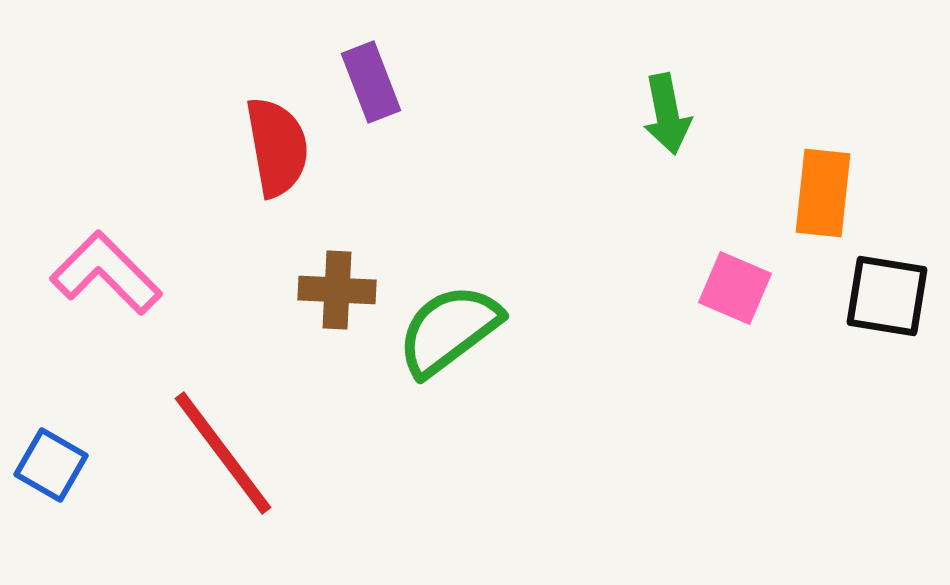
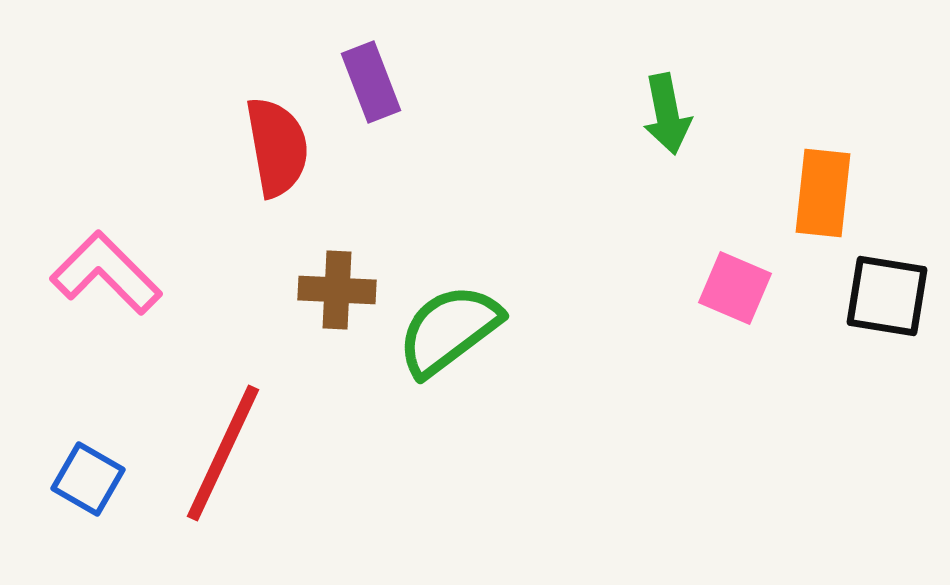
red line: rotated 62 degrees clockwise
blue square: moved 37 px right, 14 px down
